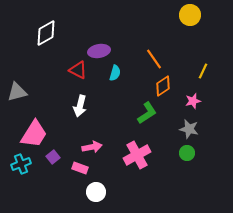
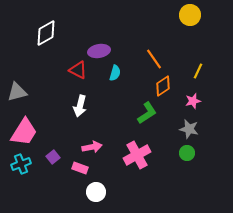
yellow line: moved 5 px left
pink trapezoid: moved 10 px left, 2 px up
